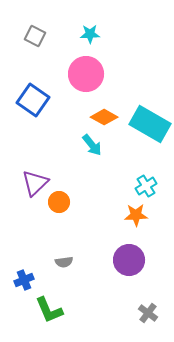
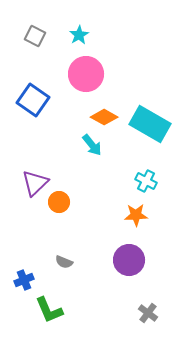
cyan star: moved 11 px left, 1 px down; rotated 30 degrees counterclockwise
cyan cross: moved 5 px up; rotated 30 degrees counterclockwise
gray semicircle: rotated 30 degrees clockwise
